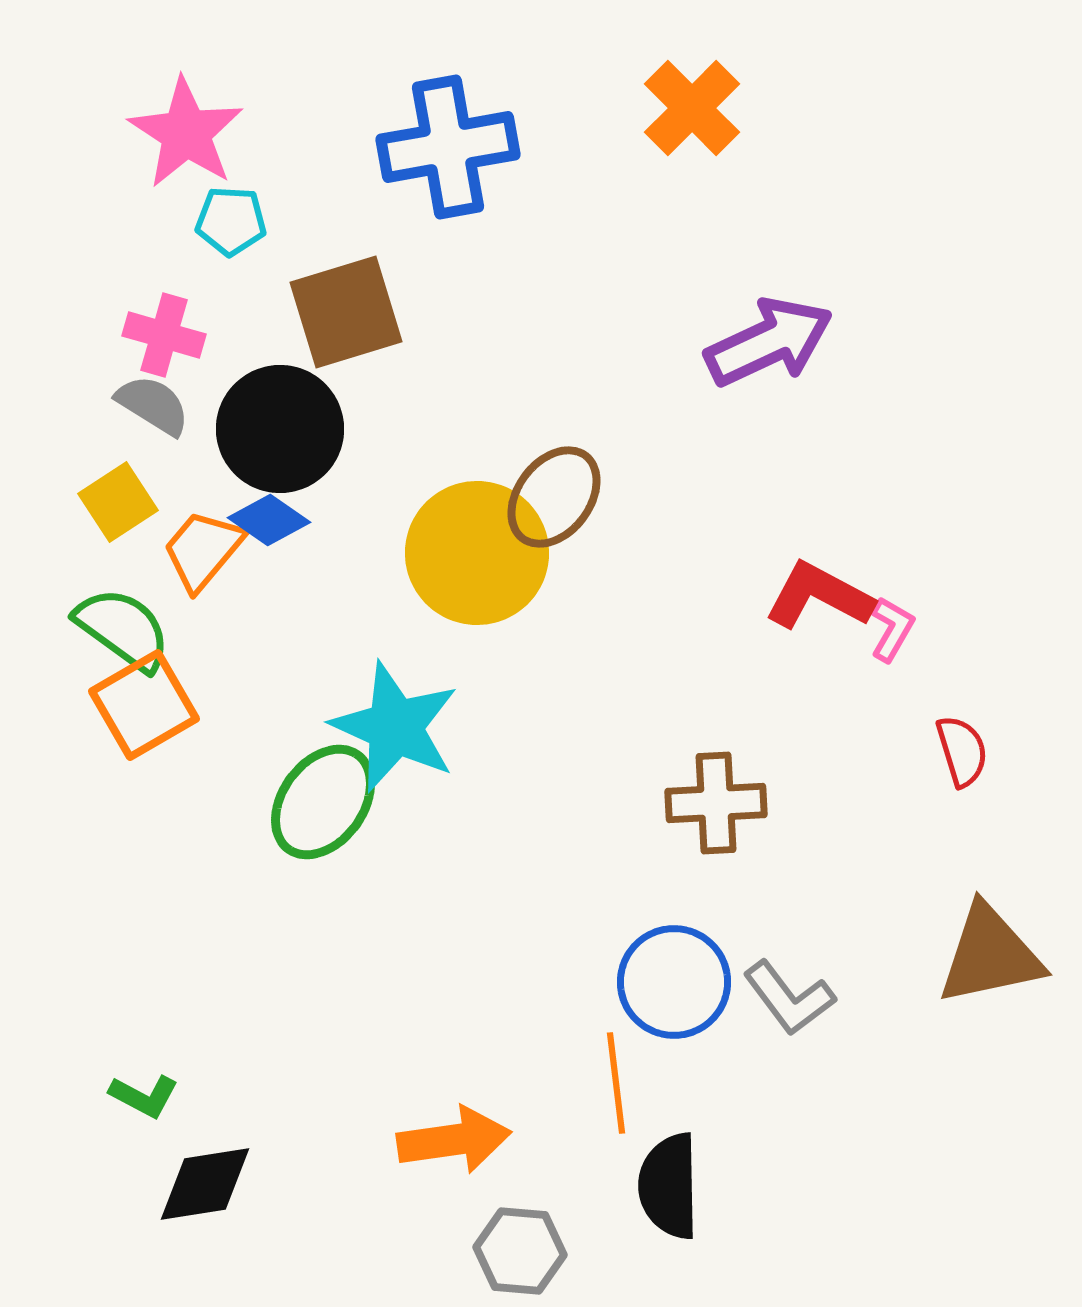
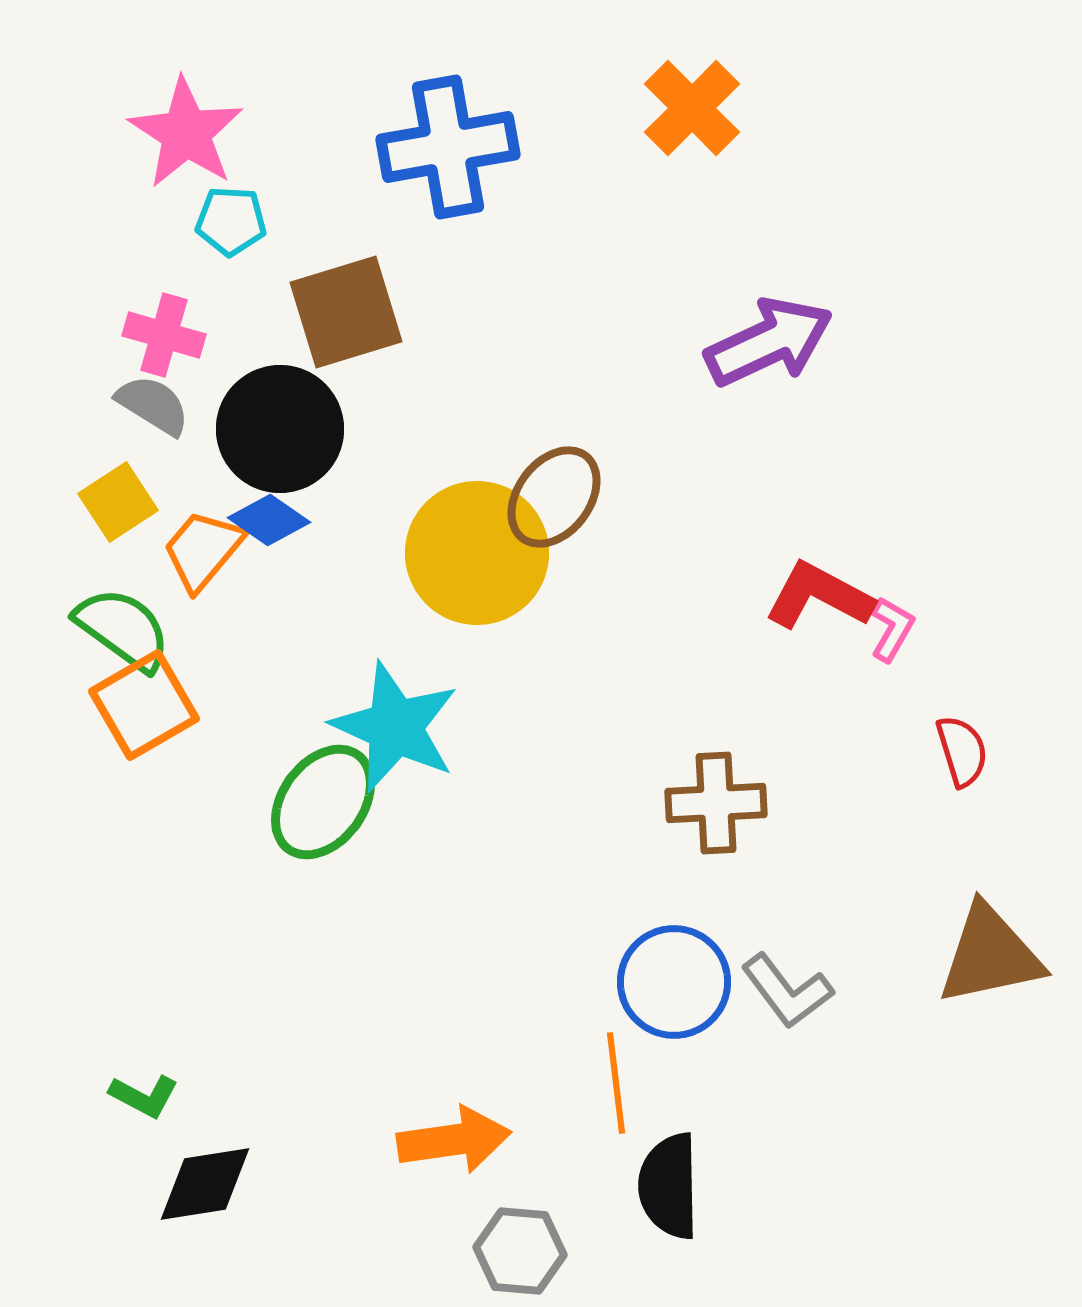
gray L-shape: moved 2 px left, 7 px up
